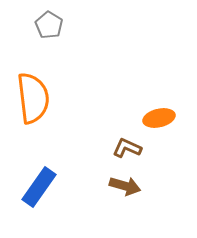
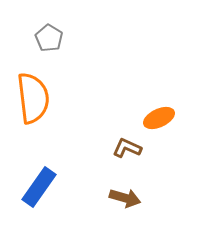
gray pentagon: moved 13 px down
orange ellipse: rotated 12 degrees counterclockwise
brown arrow: moved 12 px down
